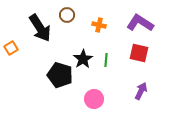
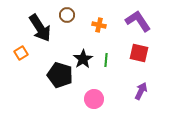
purple L-shape: moved 2 px left, 2 px up; rotated 24 degrees clockwise
orange square: moved 10 px right, 5 px down
